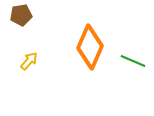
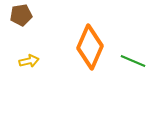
yellow arrow: rotated 36 degrees clockwise
